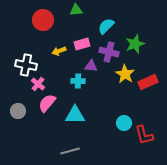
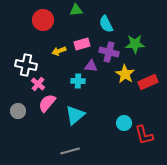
cyan semicircle: moved 2 px up; rotated 72 degrees counterclockwise
green star: rotated 18 degrees clockwise
cyan triangle: rotated 40 degrees counterclockwise
